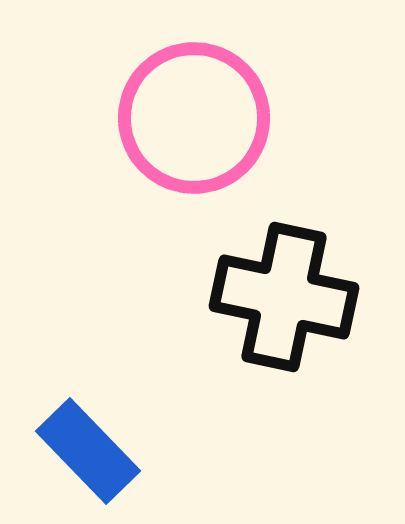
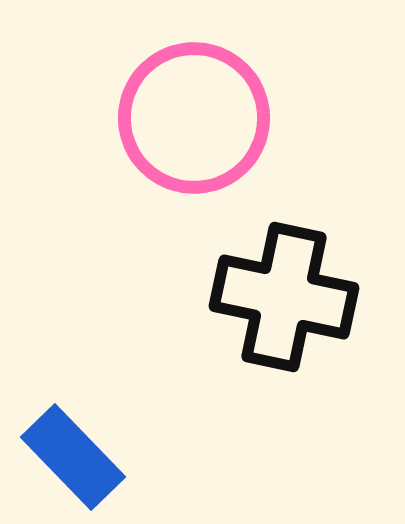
blue rectangle: moved 15 px left, 6 px down
